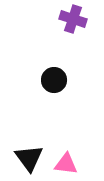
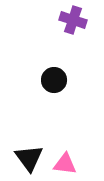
purple cross: moved 1 px down
pink triangle: moved 1 px left
